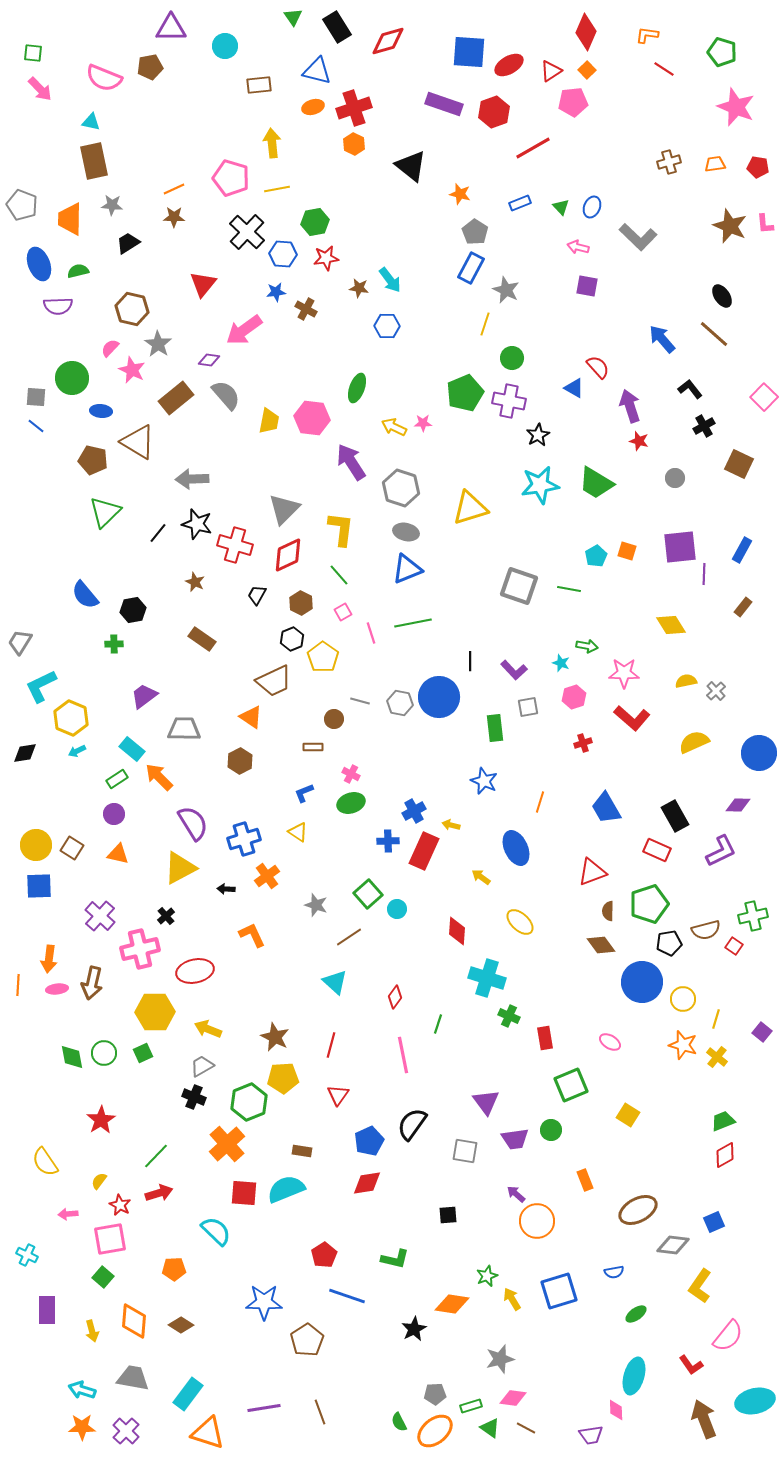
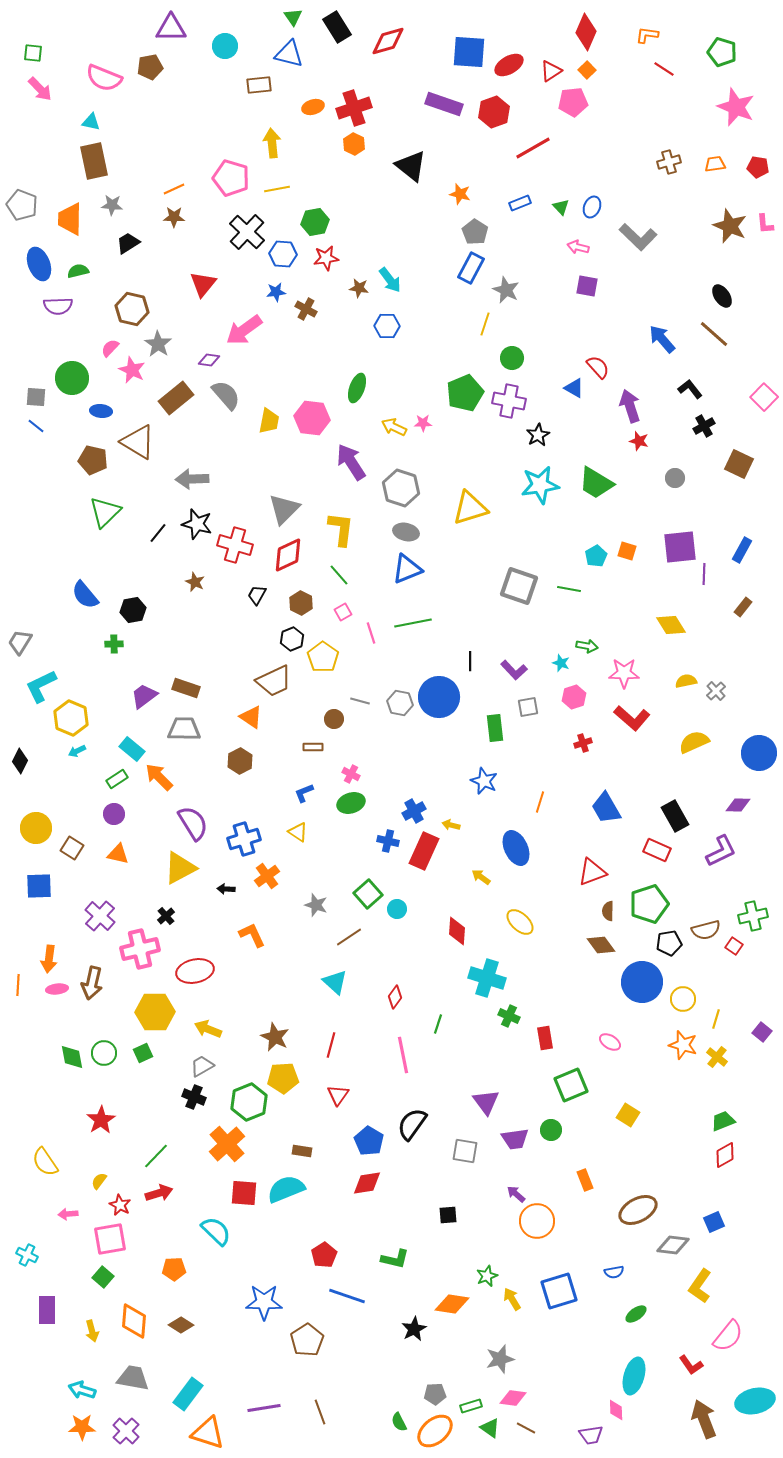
blue triangle at (317, 71): moved 28 px left, 17 px up
brown rectangle at (202, 639): moved 16 px left, 49 px down; rotated 16 degrees counterclockwise
black diamond at (25, 753): moved 5 px left, 8 px down; rotated 55 degrees counterclockwise
blue cross at (388, 841): rotated 15 degrees clockwise
yellow circle at (36, 845): moved 17 px up
blue pentagon at (369, 1141): rotated 16 degrees counterclockwise
